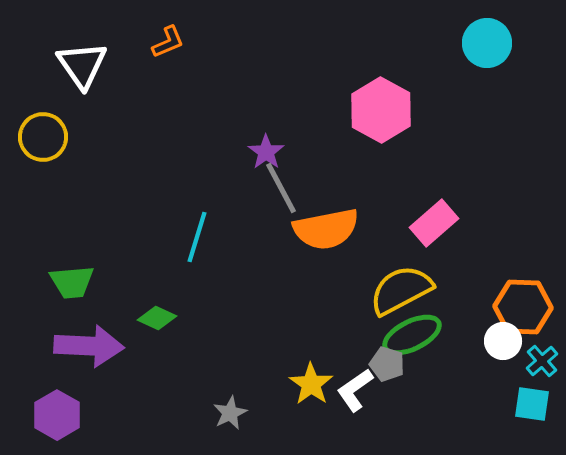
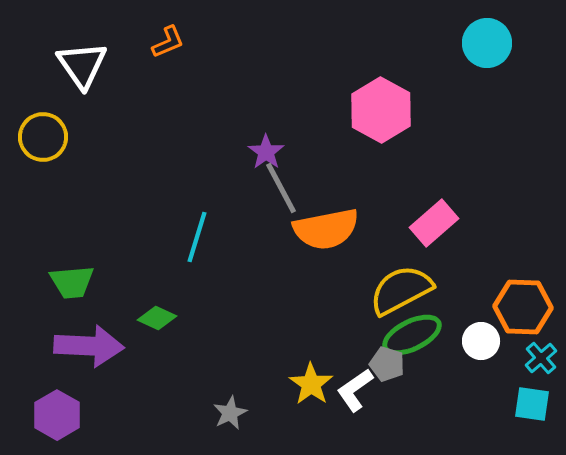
white circle: moved 22 px left
cyan cross: moved 1 px left, 3 px up
